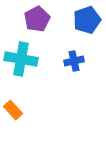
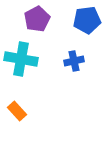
blue pentagon: rotated 12 degrees clockwise
orange rectangle: moved 4 px right, 1 px down
